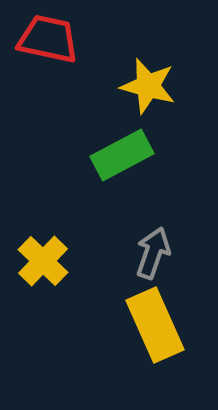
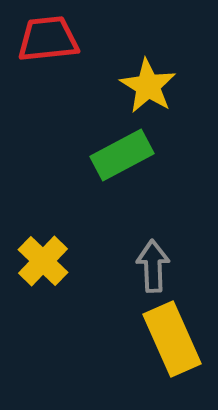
red trapezoid: rotated 18 degrees counterclockwise
yellow star: rotated 16 degrees clockwise
gray arrow: moved 13 px down; rotated 21 degrees counterclockwise
yellow rectangle: moved 17 px right, 14 px down
